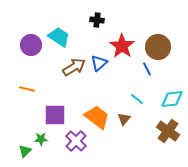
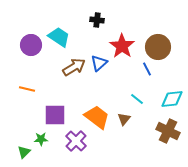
brown cross: rotated 10 degrees counterclockwise
green triangle: moved 1 px left, 1 px down
